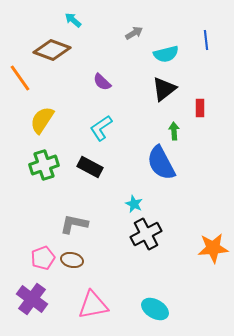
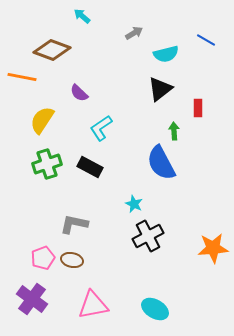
cyan arrow: moved 9 px right, 4 px up
blue line: rotated 54 degrees counterclockwise
orange line: moved 2 px right, 1 px up; rotated 44 degrees counterclockwise
purple semicircle: moved 23 px left, 11 px down
black triangle: moved 4 px left
red rectangle: moved 2 px left
green cross: moved 3 px right, 1 px up
black cross: moved 2 px right, 2 px down
